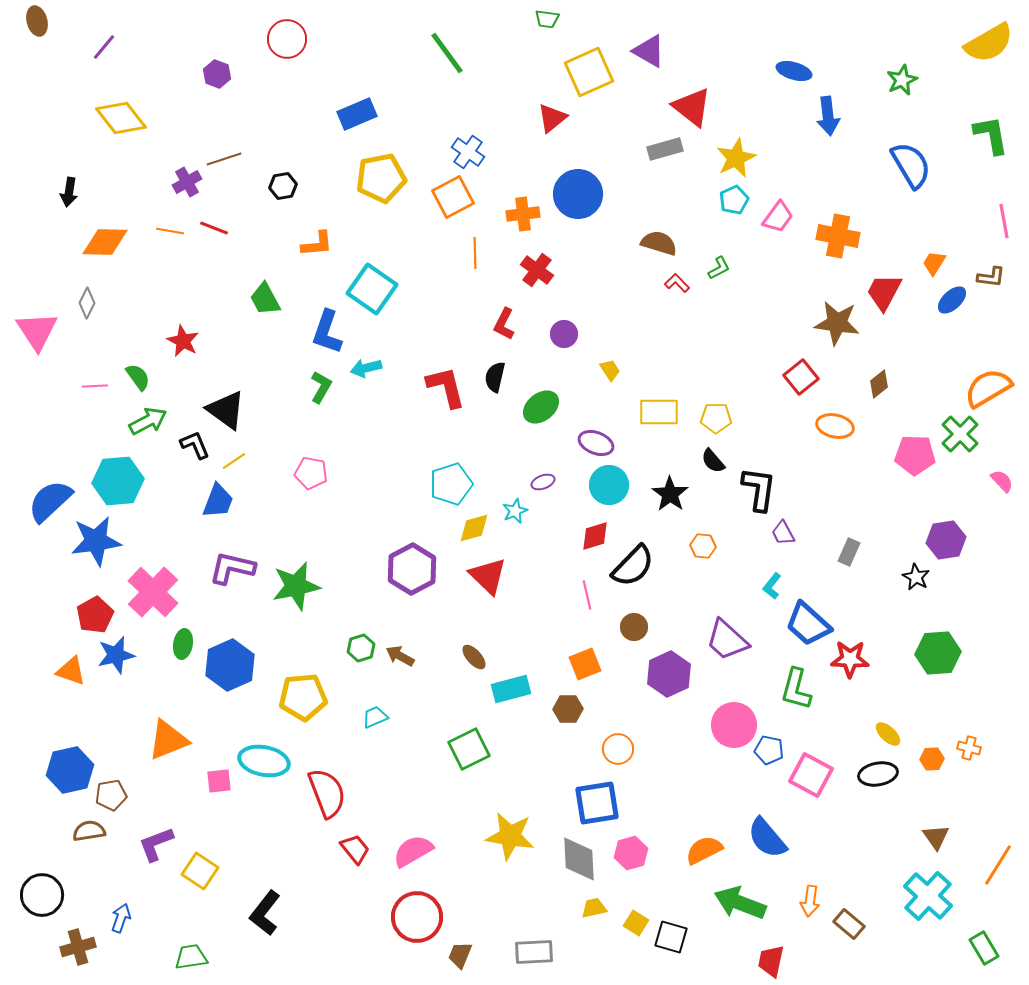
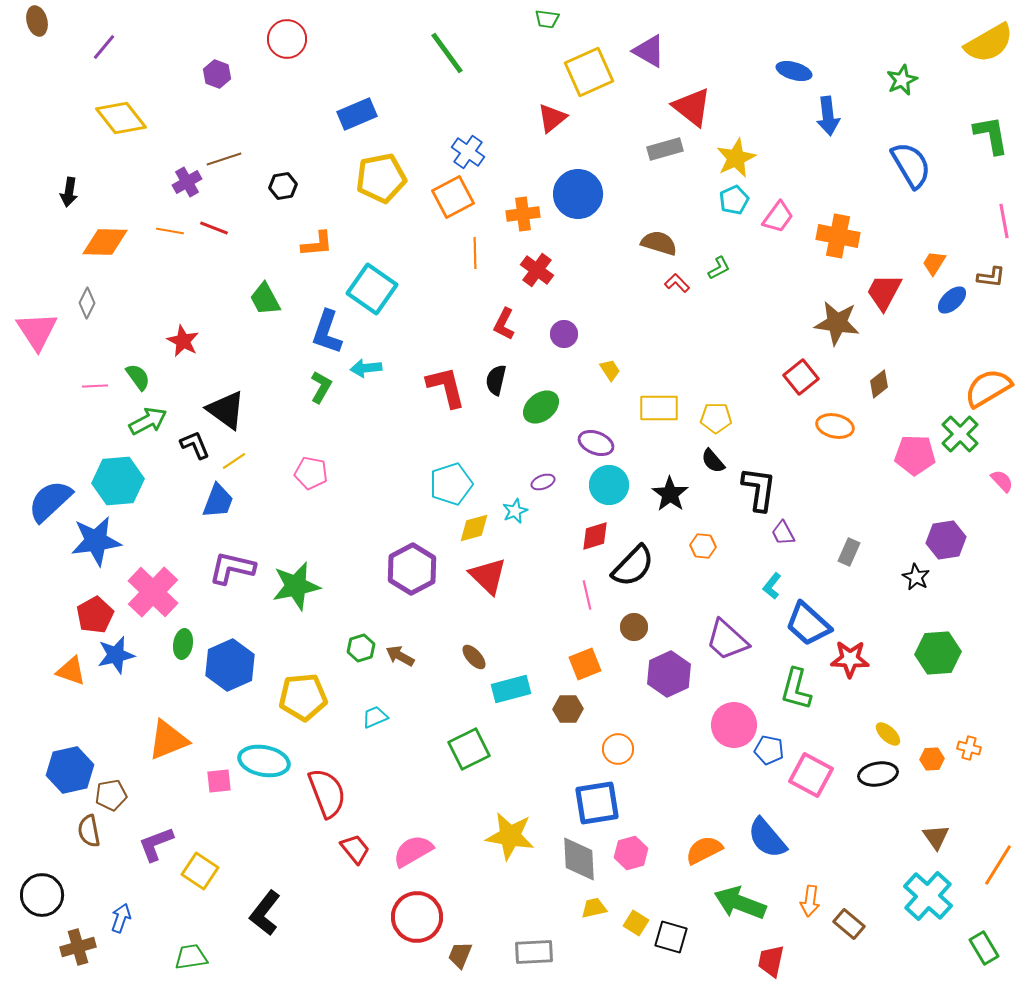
cyan arrow at (366, 368): rotated 8 degrees clockwise
black semicircle at (495, 377): moved 1 px right, 3 px down
yellow rectangle at (659, 412): moved 4 px up
brown semicircle at (89, 831): rotated 92 degrees counterclockwise
